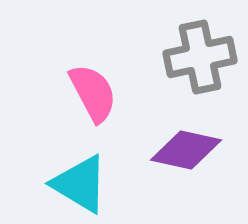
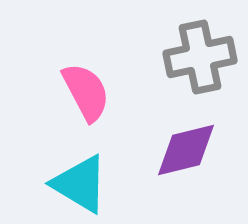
pink semicircle: moved 7 px left, 1 px up
purple diamond: rotated 26 degrees counterclockwise
